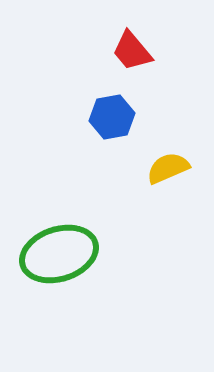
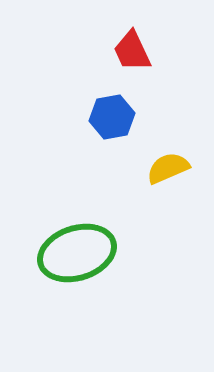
red trapezoid: rotated 15 degrees clockwise
green ellipse: moved 18 px right, 1 px up
